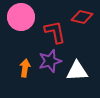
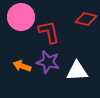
red diamond: moved 4 px right, 2 px down
red L-shape: moved 6 px left
purple star: moved 2 px left, 1 px down; rotated 30 degrees clockwise
orange arrow: moved 3 px left, 2 px up; rotated 78 degrees counterclockwise
